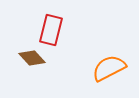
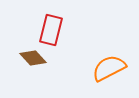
brown diamond: moved 1 px right
